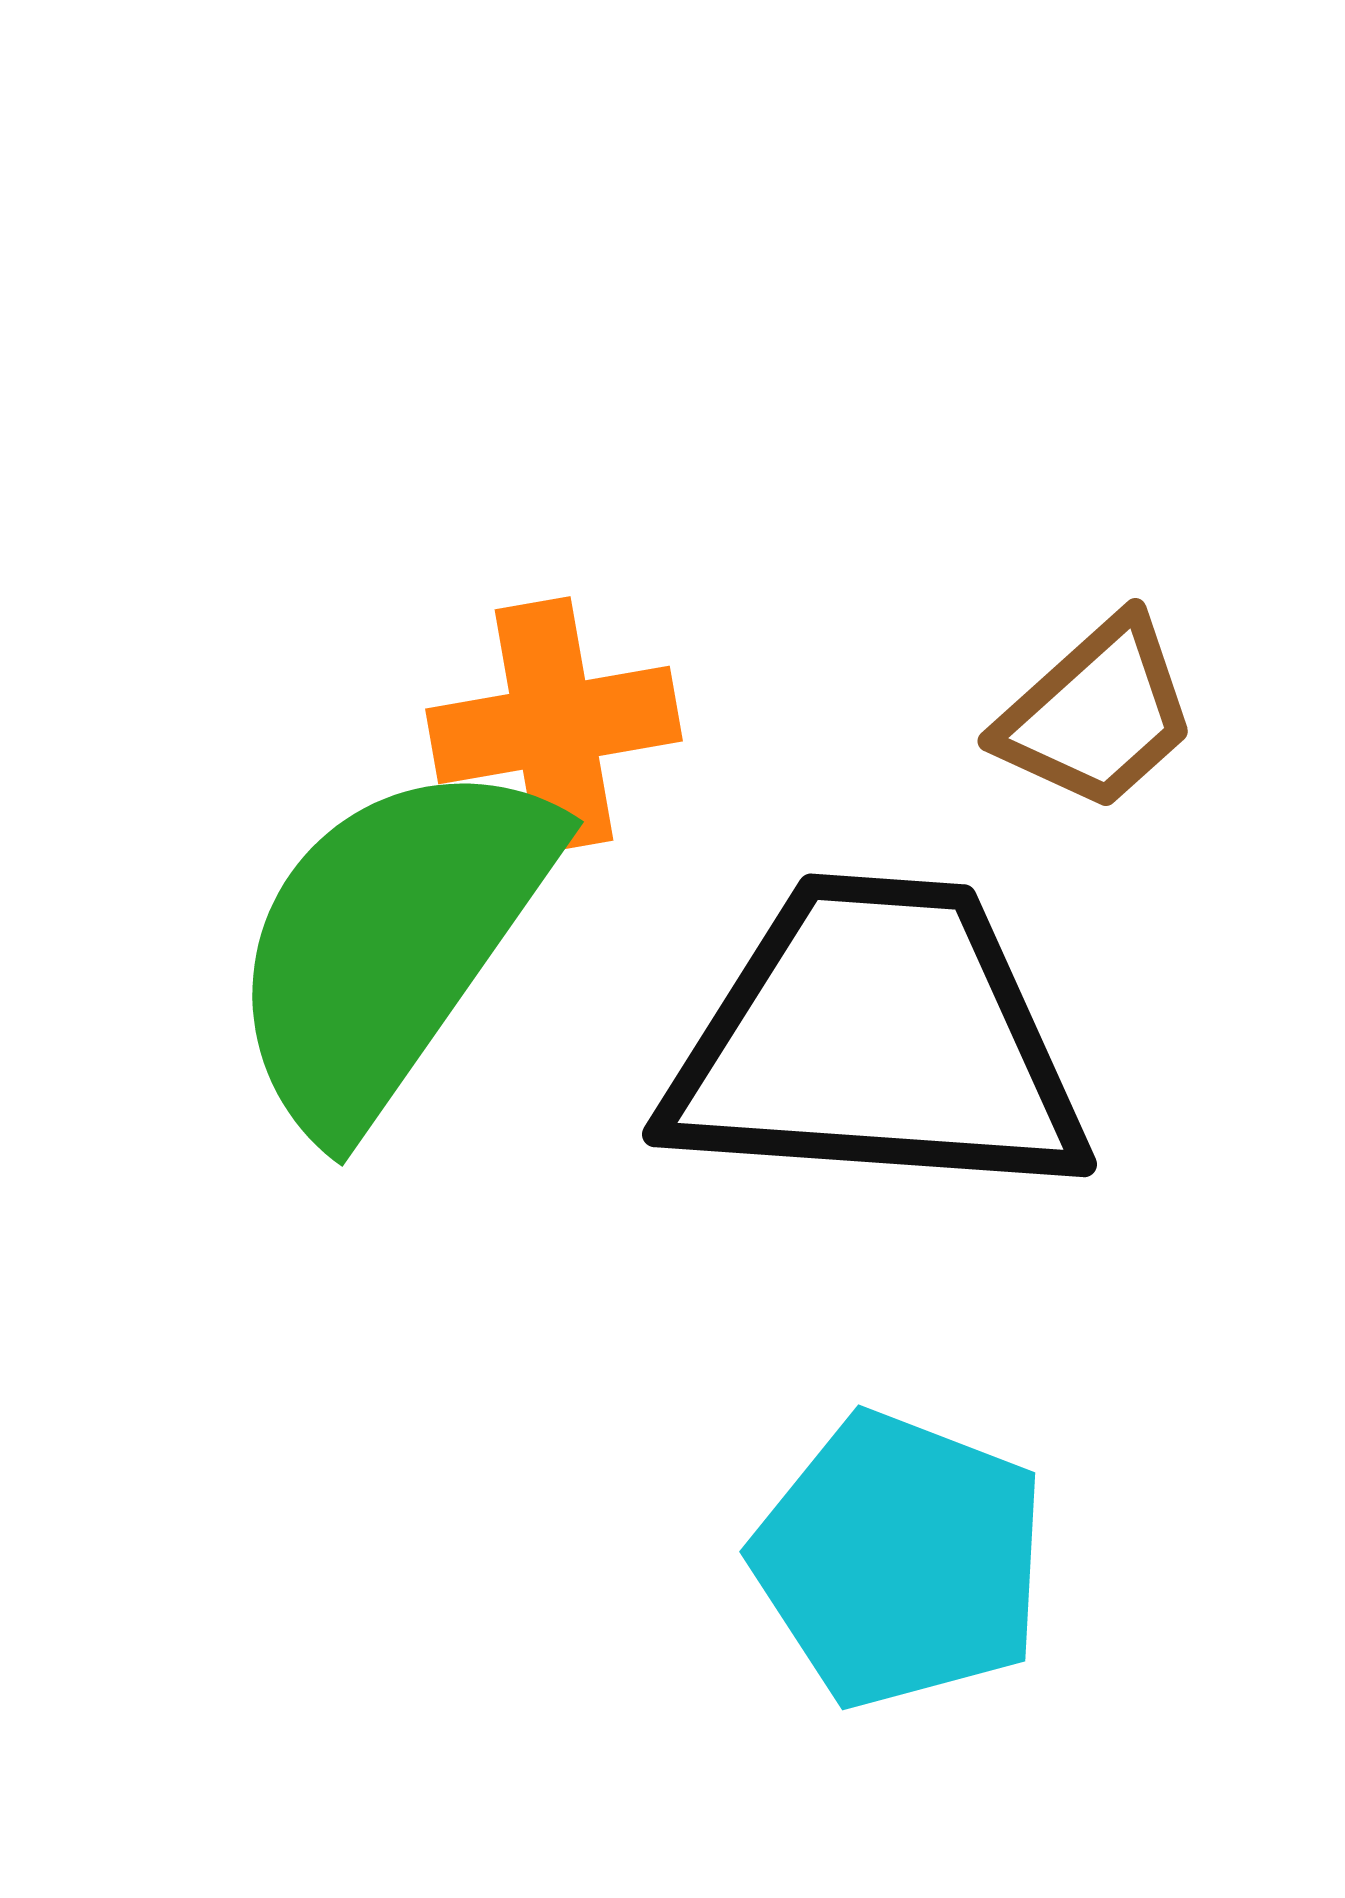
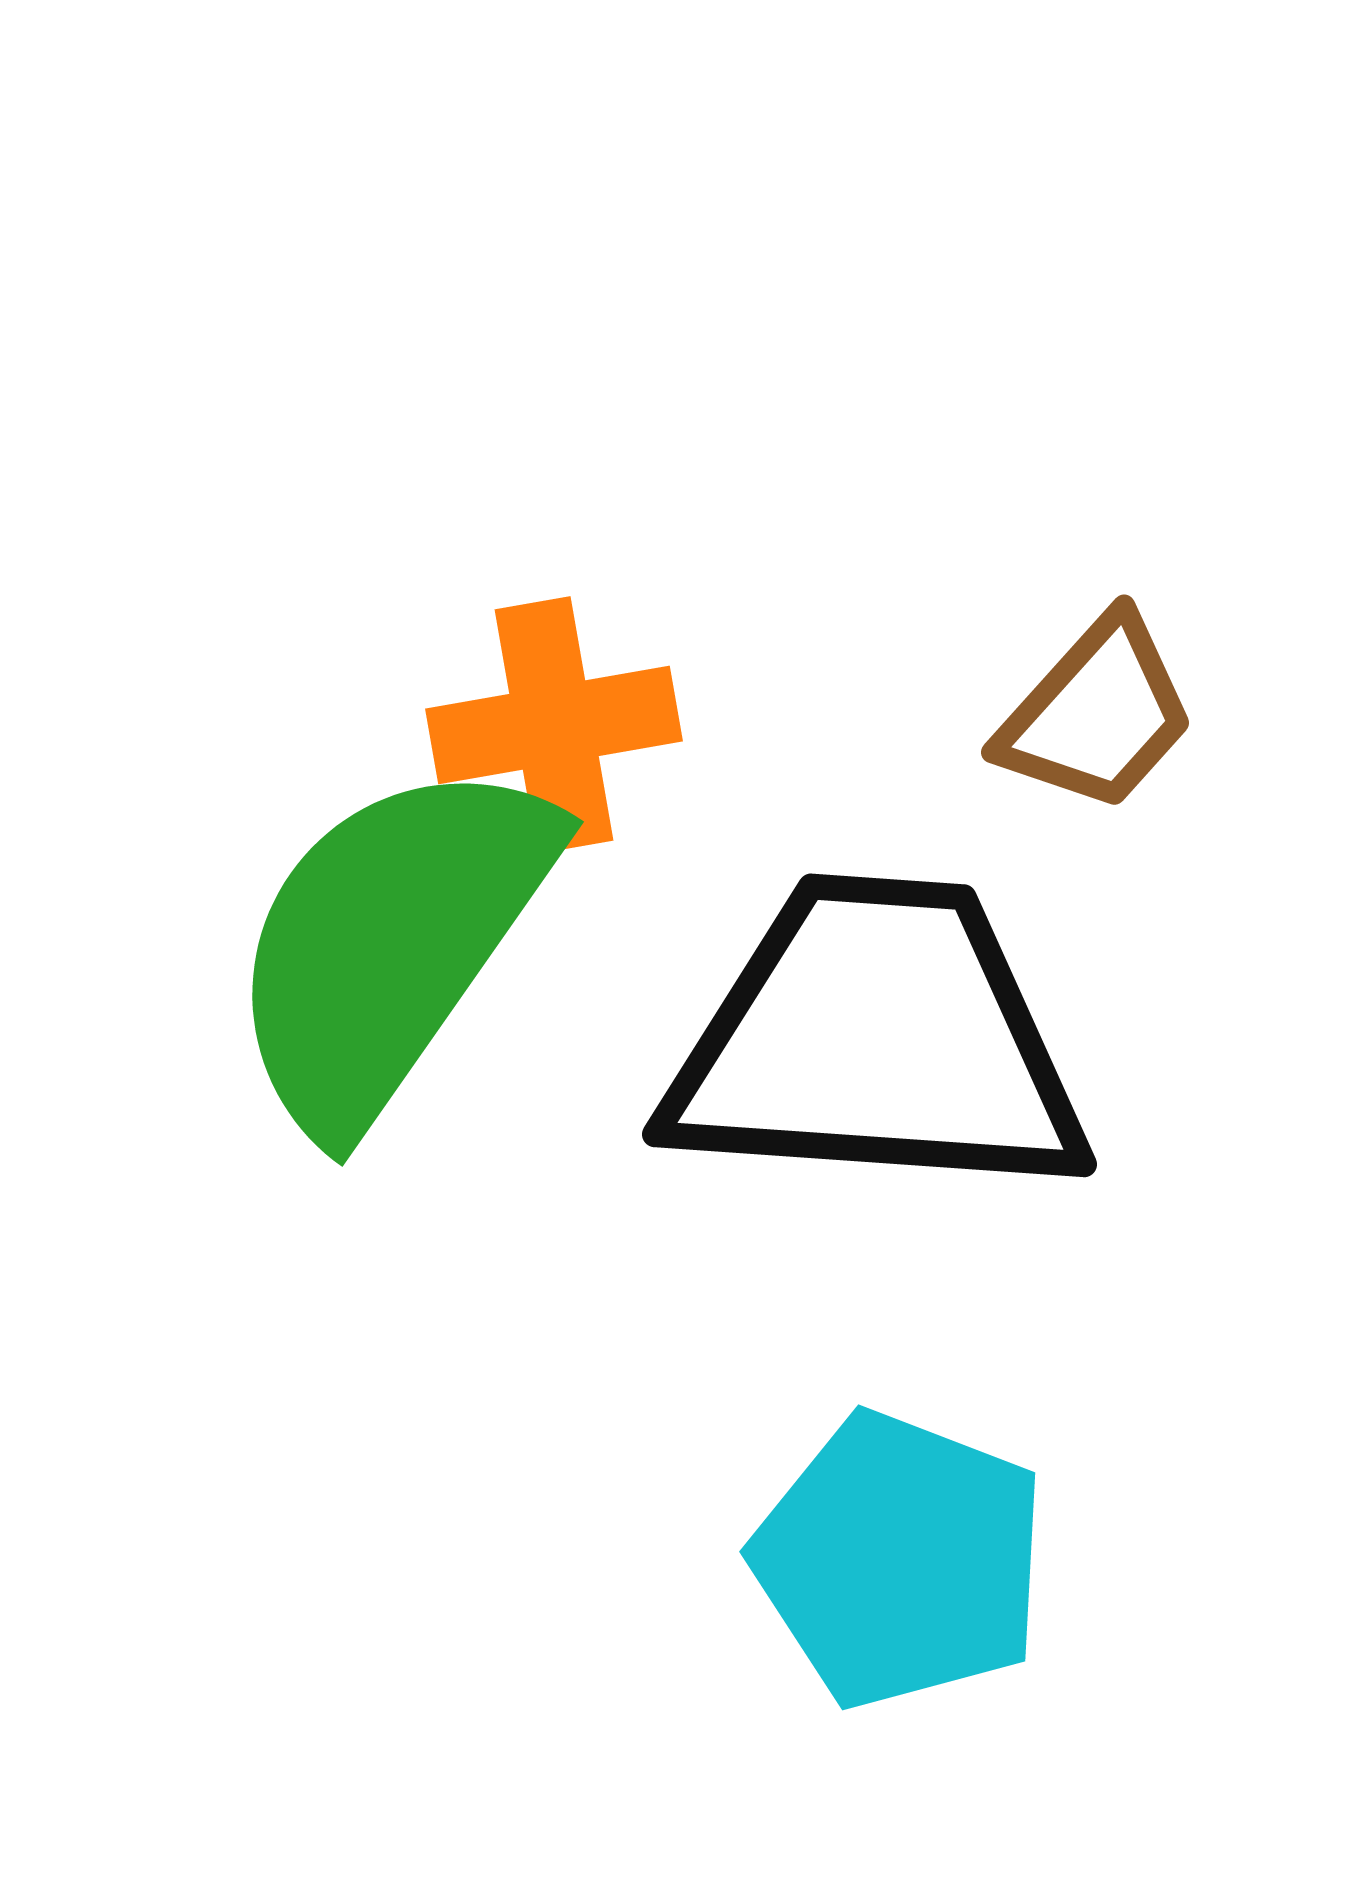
brown trapezoid: rotated 6 degrees counterclockwise
